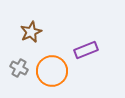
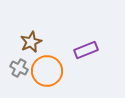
brown star: moved 10 px down
orange circle: moved 5 px left
